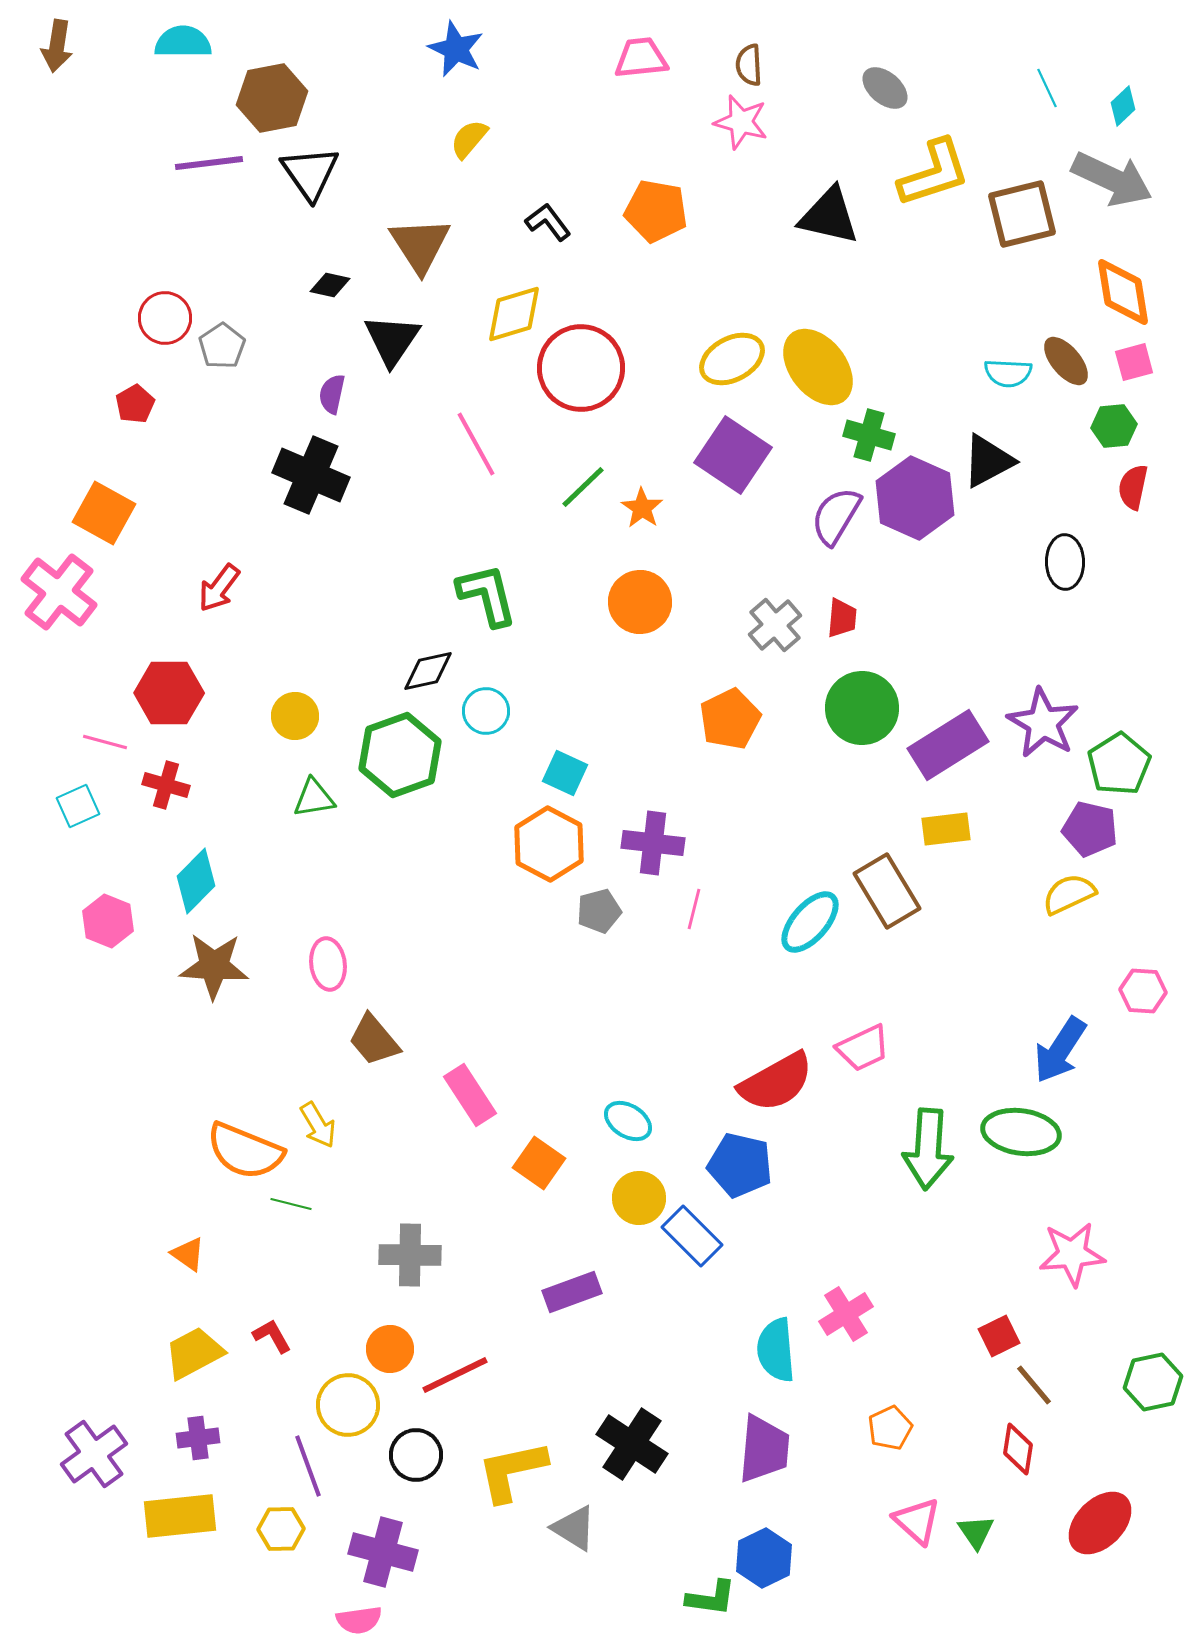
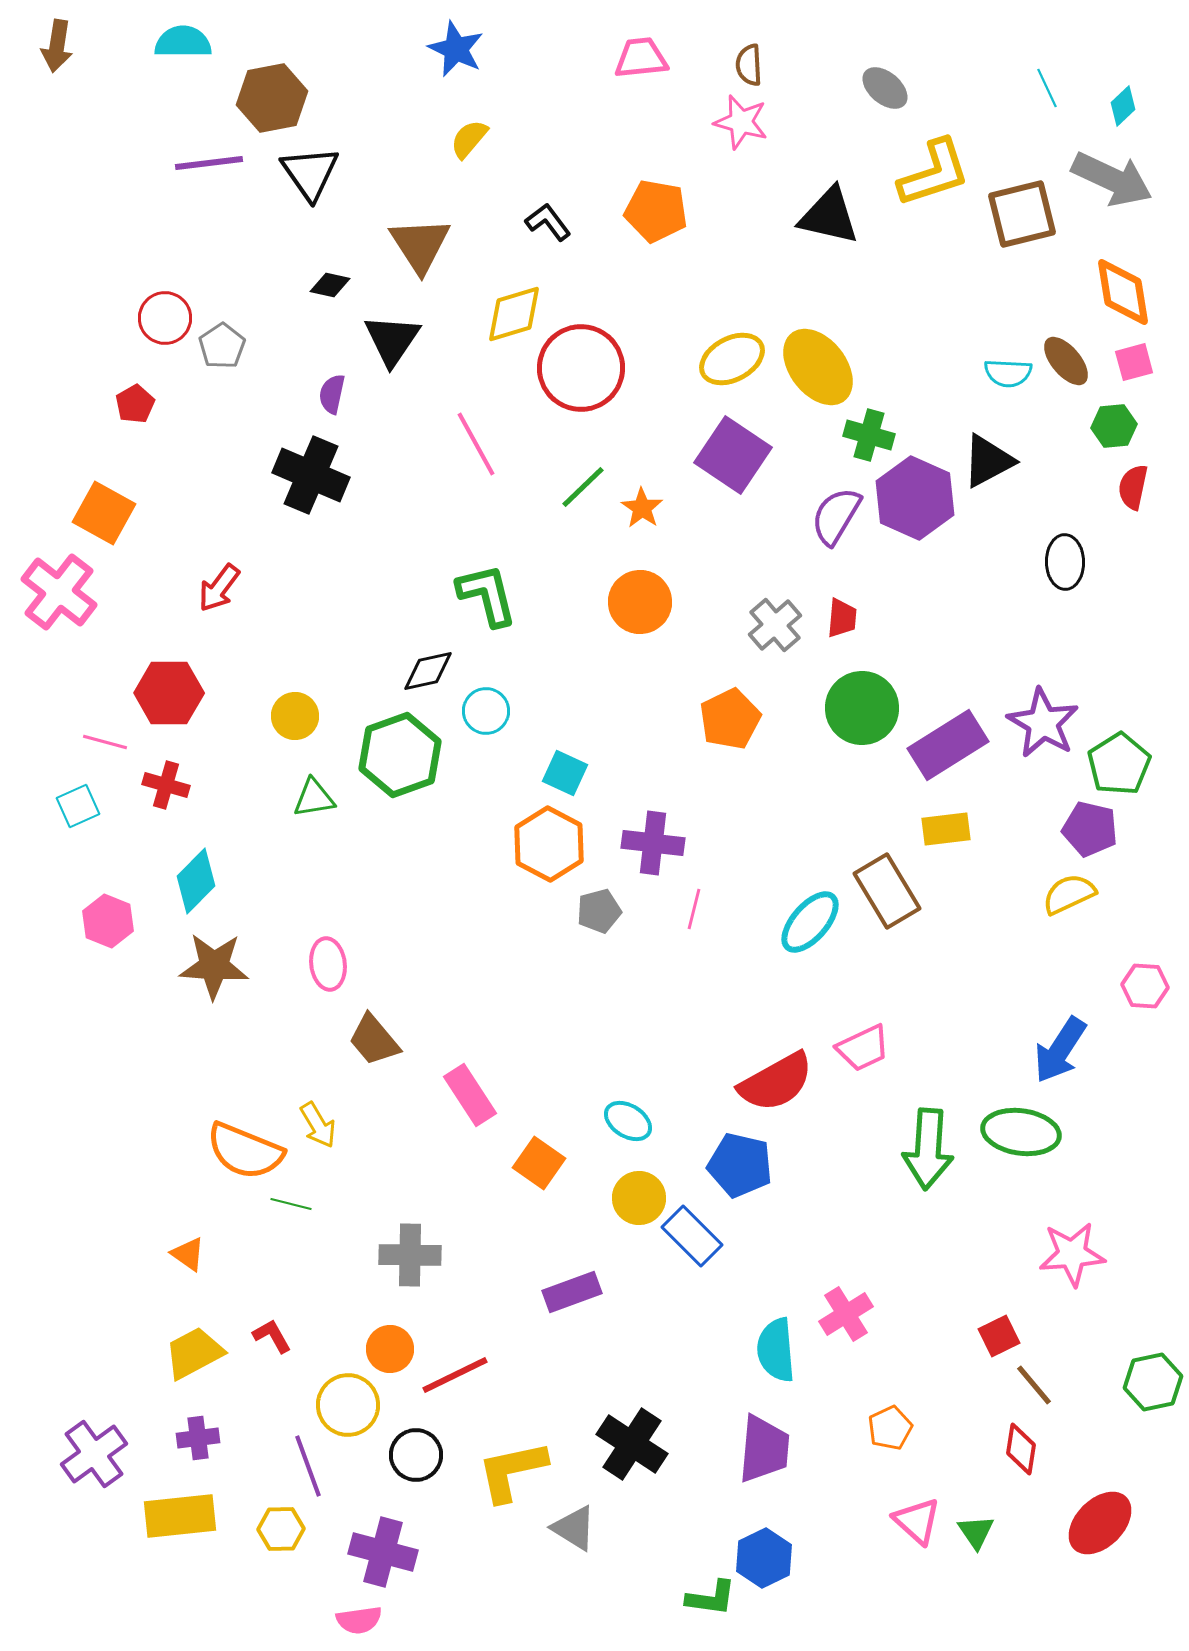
pink hexagon at (1143, 991): moved 2 px right, 5 px up
red diamond at (1018, 1449): moved 3 px right
